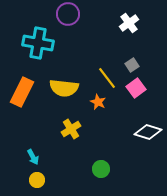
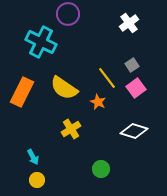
cyan cross: moved 3 px right, 1 px up; rotated 16 degrees clockwise
yellow semicircle: rotated 28 degrees clockwise
white diamond: moved 14 px left, 1 px up
